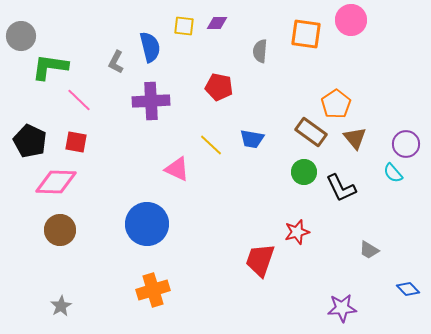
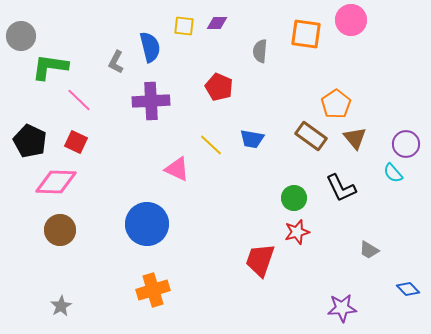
red pentagon: rotated 12 degrees clockwise
brown rectangle: moved 4 px down
red square: rotated 15 degrees clockwise
green circle: moved 10 px left, 26 px down
